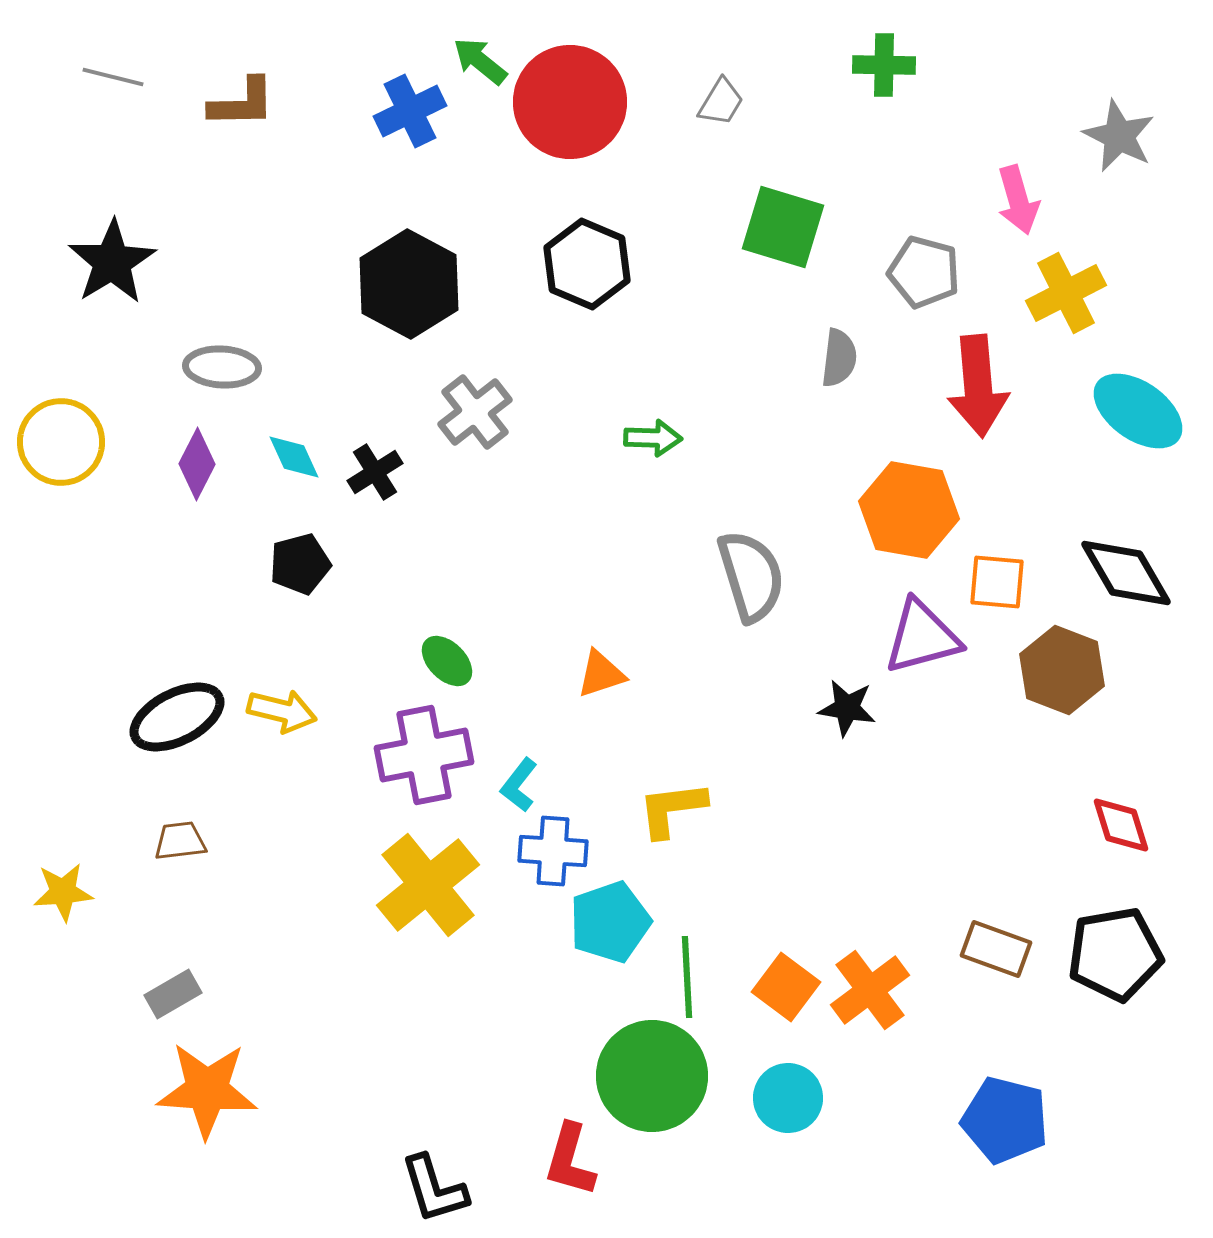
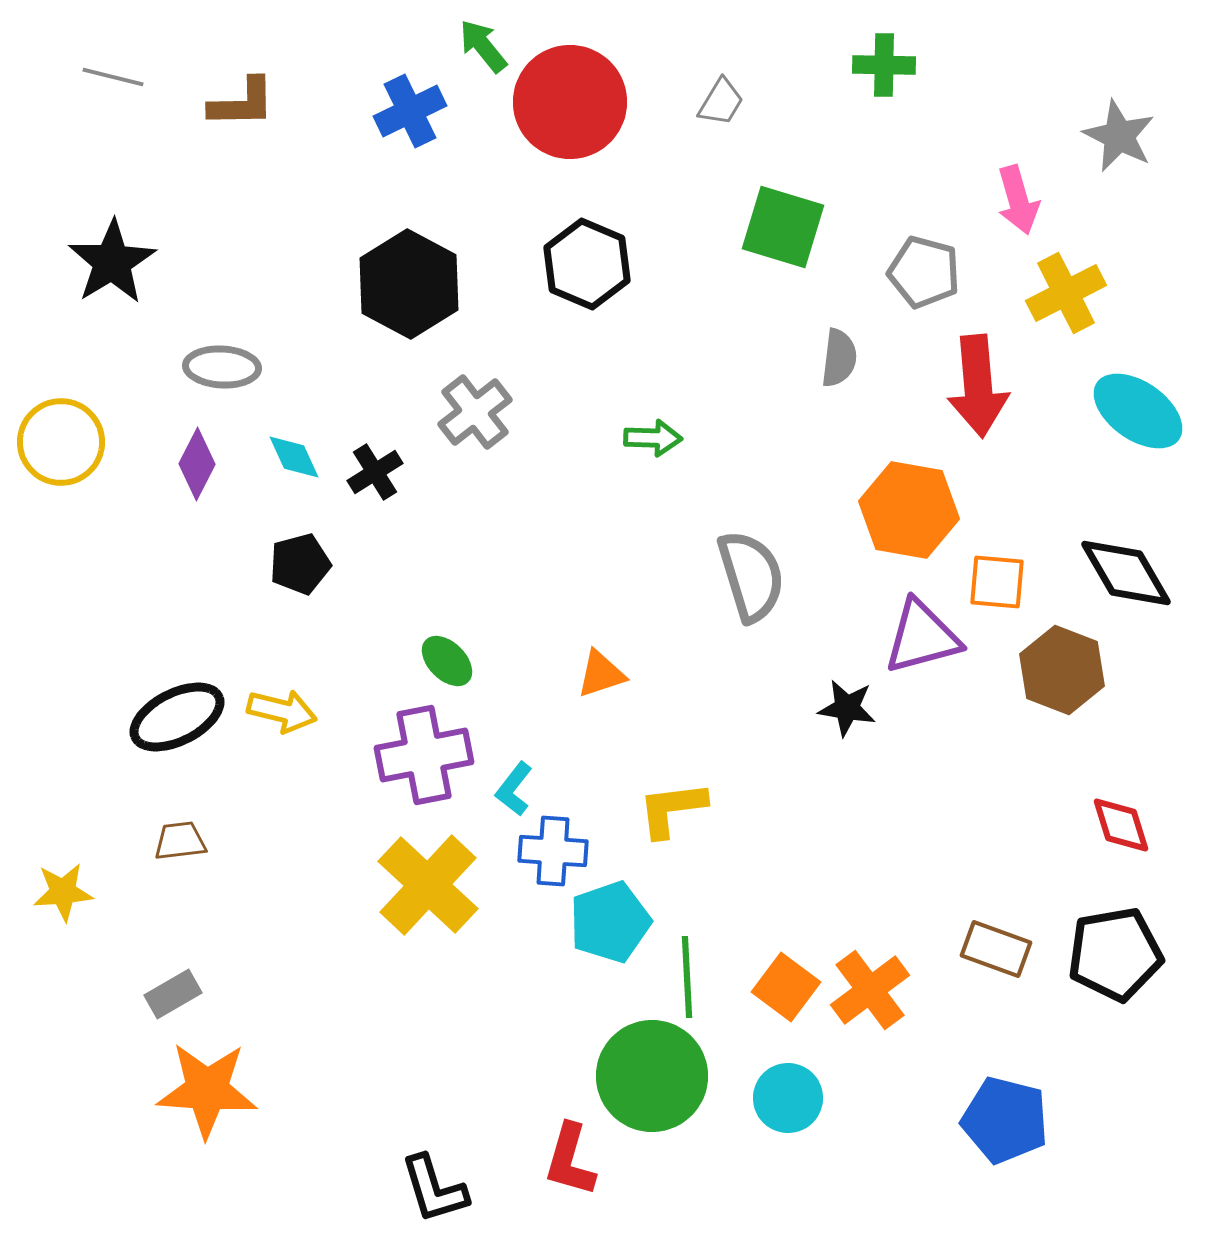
green arrow at (480, 61): moved 3 px right, 15 px up; rotated 12 degrees clockwise
cyan L-shape at (519, 785): moved 5 px left, 4 px down
yellow cross at (428, 885): rotated 8 degrees counterclockwise
